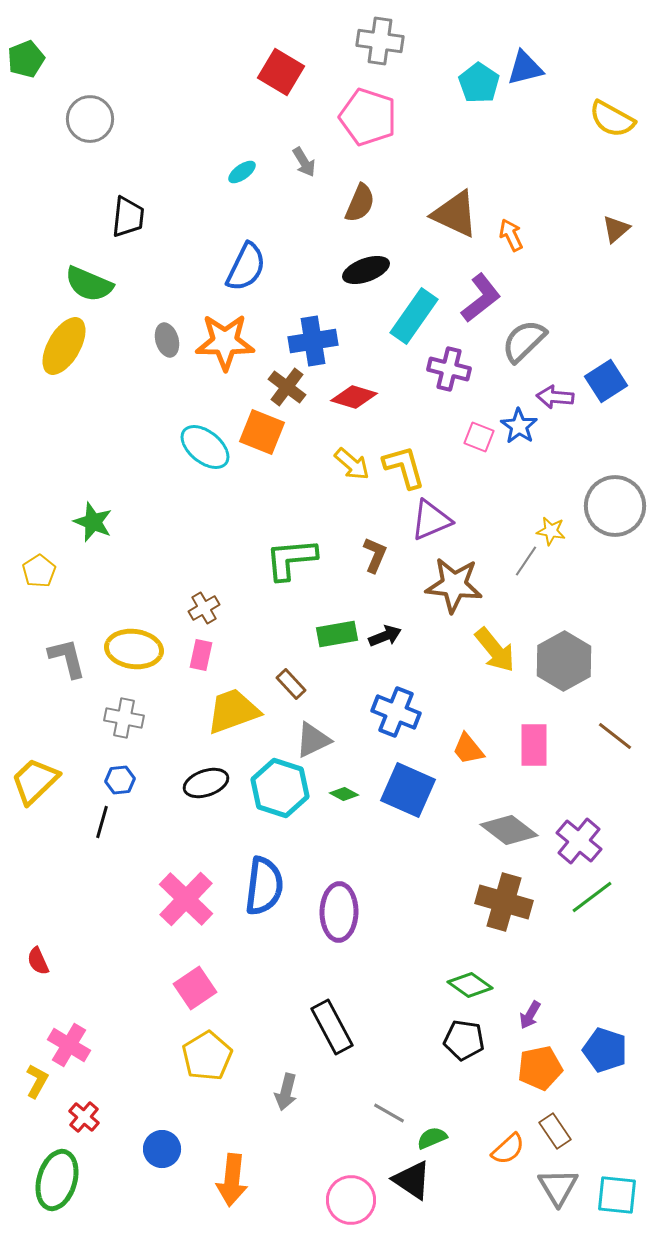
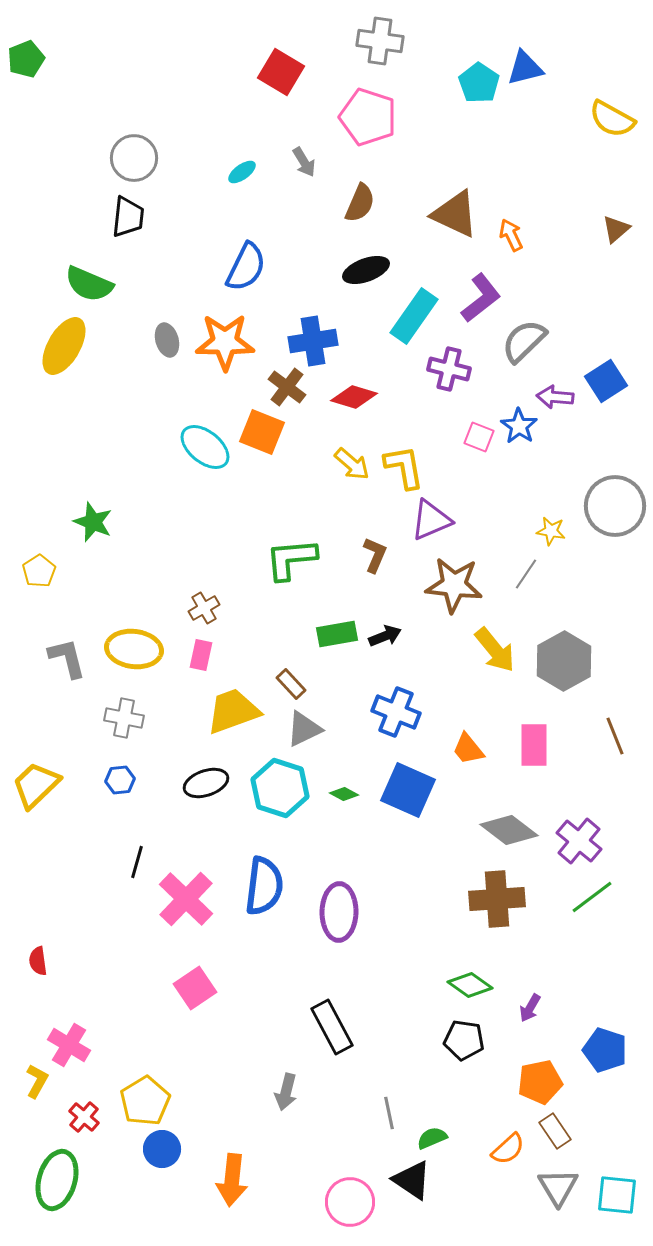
gray circle at (90, 119): moved 44 px right, 39 px down
yellow L-shape at (404, 467): rotated 6 degrees clockwise
gray line at (526, 561): moved 13 px down
brown line at (615, 736): rotated 30 degrees clockwise
gray triangle at (313, 740): moved 9 px left, 11 px up
yellow trapezoid at (35, 781): moved 1 px right, 4 px down
black line at (102, 822): moved 35 px right, 40 px down
brown cross at (504, 902): moved 7 px left, 3 px up; rotated 20 degrees counterclockwise
red semicircle at (38, 961): rotated 16 degrees clockwise
purple arrow at (530, 1015): moved 7 px up
yellow pentagon at (207, 1056): moved 62 px left, 45 px down
orange pentagon at (540, 1068): moved 14 px down
gray line at (389, 1113): rotated 48 degrees clockwise
pink circle at (351, 1200): moved 1 px left, 2 px down
